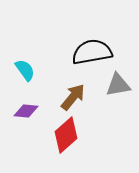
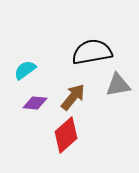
cyan semicircle: rotated 90 degrees counterclockwise
purple diamond: moved 9 px right, 8 px up
